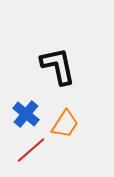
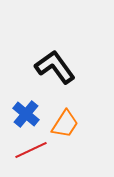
black L-shape: moved 3 px left, 1 px down; rotated 24 degrees counterclockwise
red line: rotated 16 degrees clockwise
